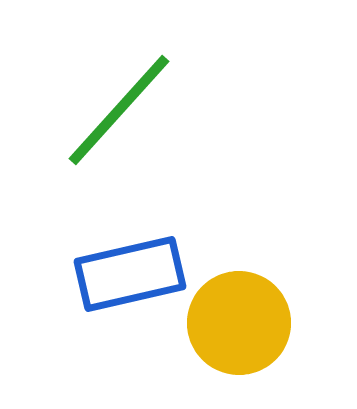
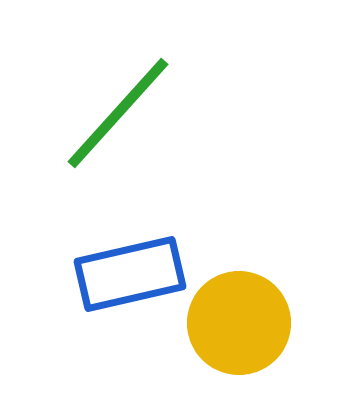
green line: moved 1 px left, 3 px down
